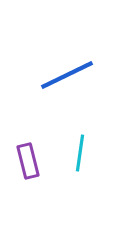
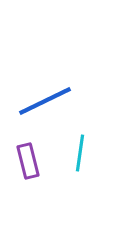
blue line: moved 22 px left, 26 px down
